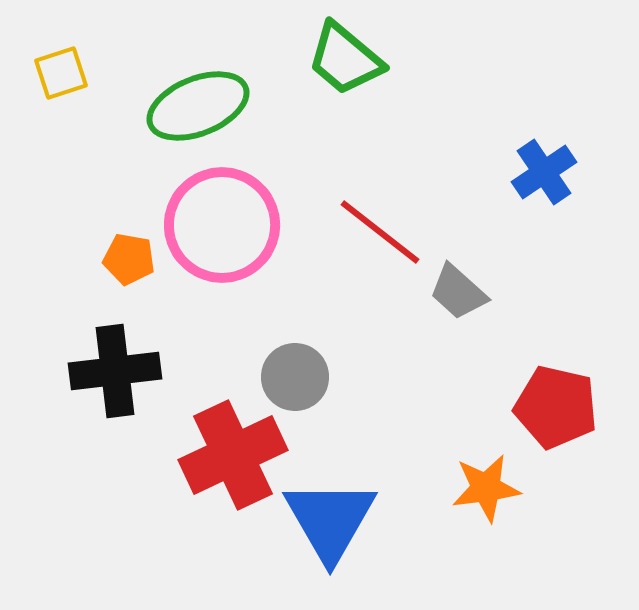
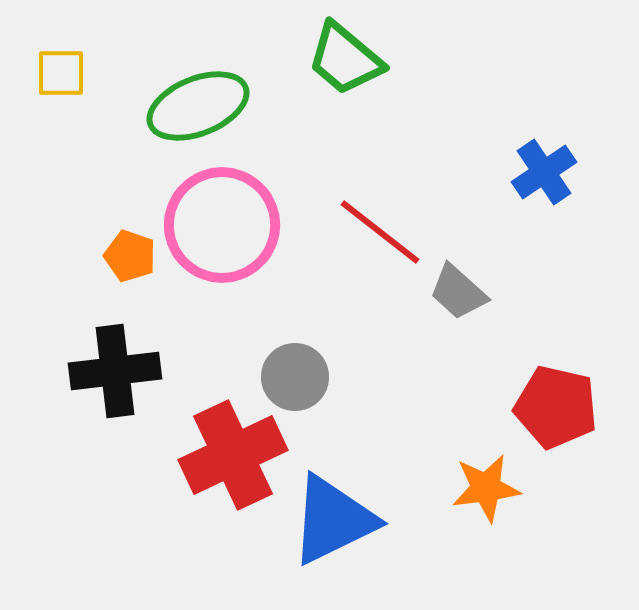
yellow square: rotated 18 degrees clockwise
orange pentagon: moved 1 px right, 3 px up; rotated 9 degrees clockwise
blue triangle: moved 3 px right; rotated 34 degrees clockwise
